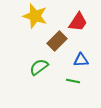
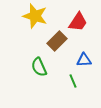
blue triangle: moved 3 px right
green semicircle: rotated 78 degrees counterclockwise
green line: rotated 56 degrees clockwise
